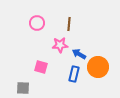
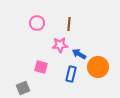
blue rectangle: moved 3 px left
gray square: rotated 24 degrees counterclockwise
